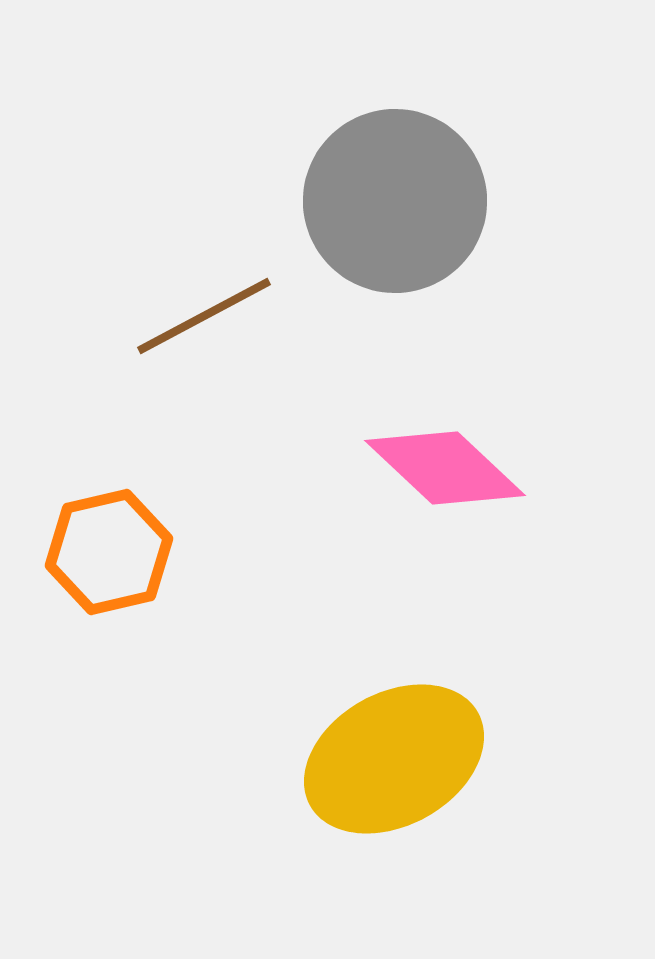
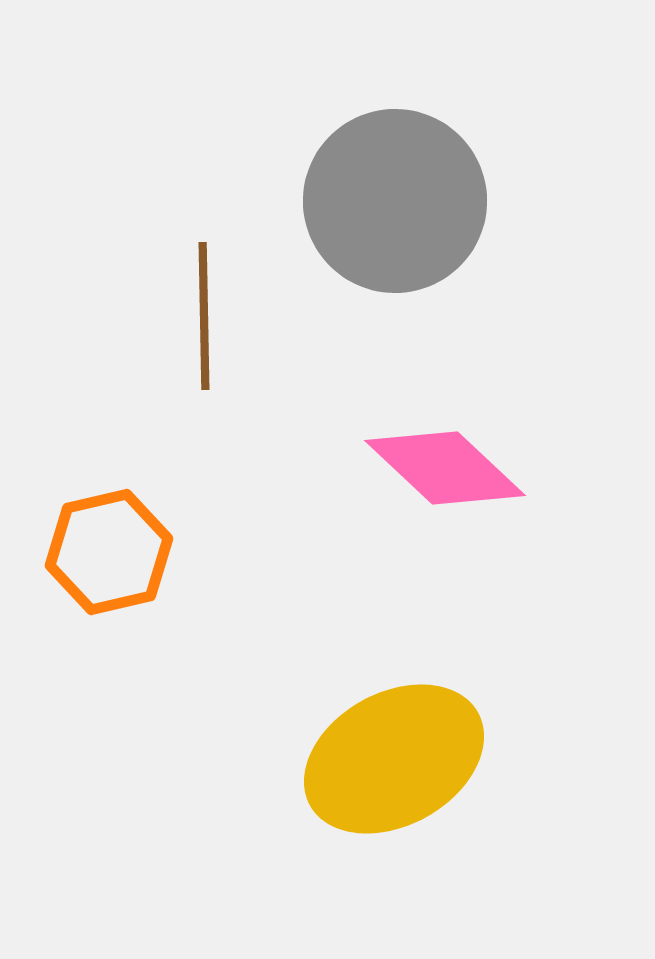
brown line: rotated 63 degrees counterclockwise
